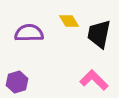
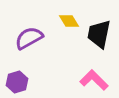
purple semicircle: moved 5 px down; rotated 28 degrees counterclockwise
